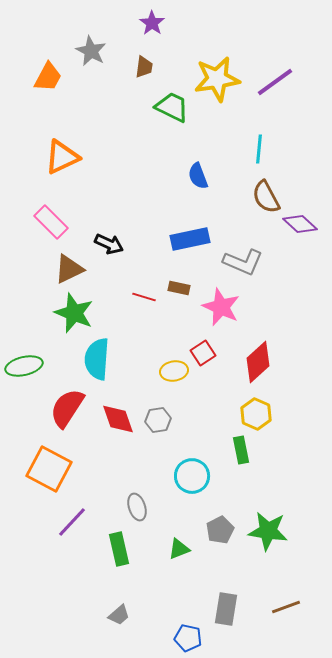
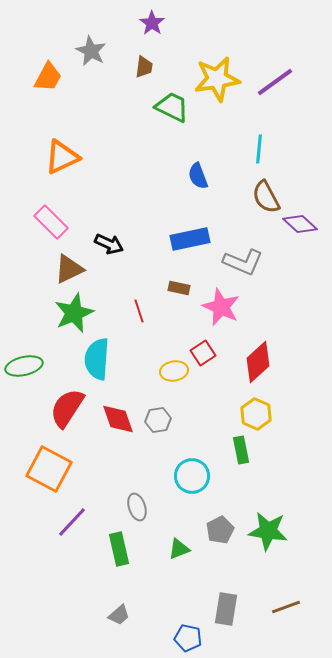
red line at (144, 297): moved 5 px left, 14 px down; rotated 55 degrees clockwise
green star at (74, 313): rotated 27 degrees clockwise
